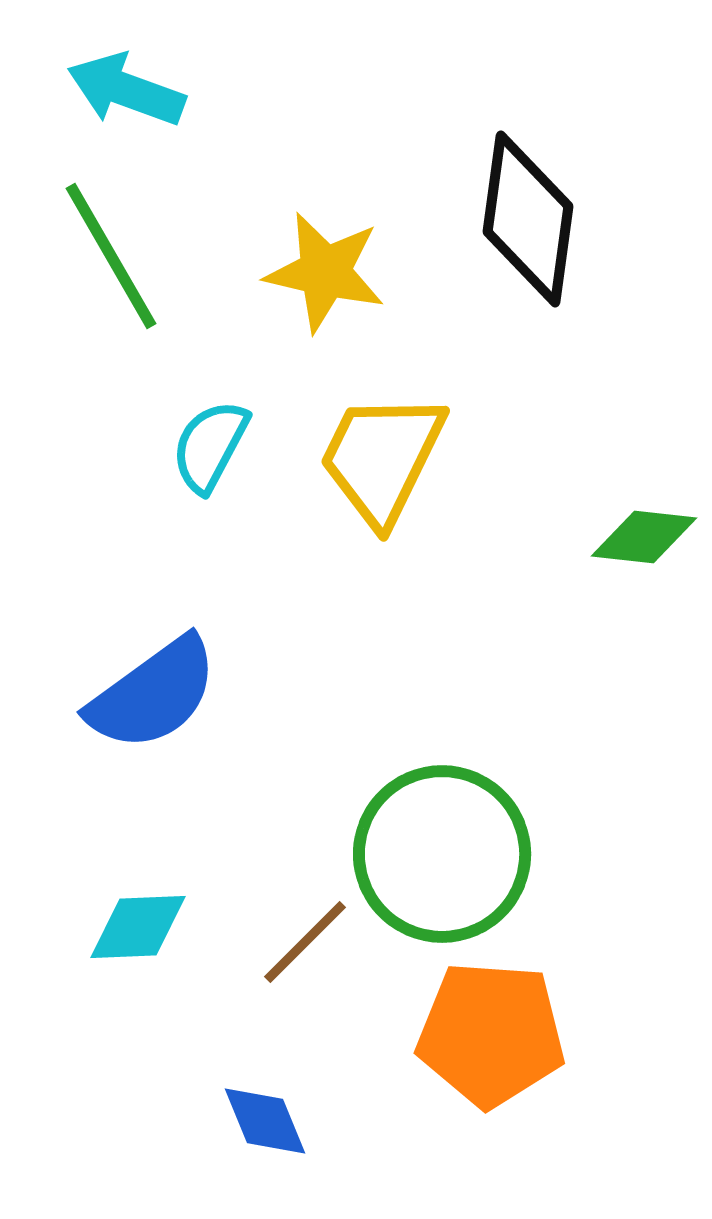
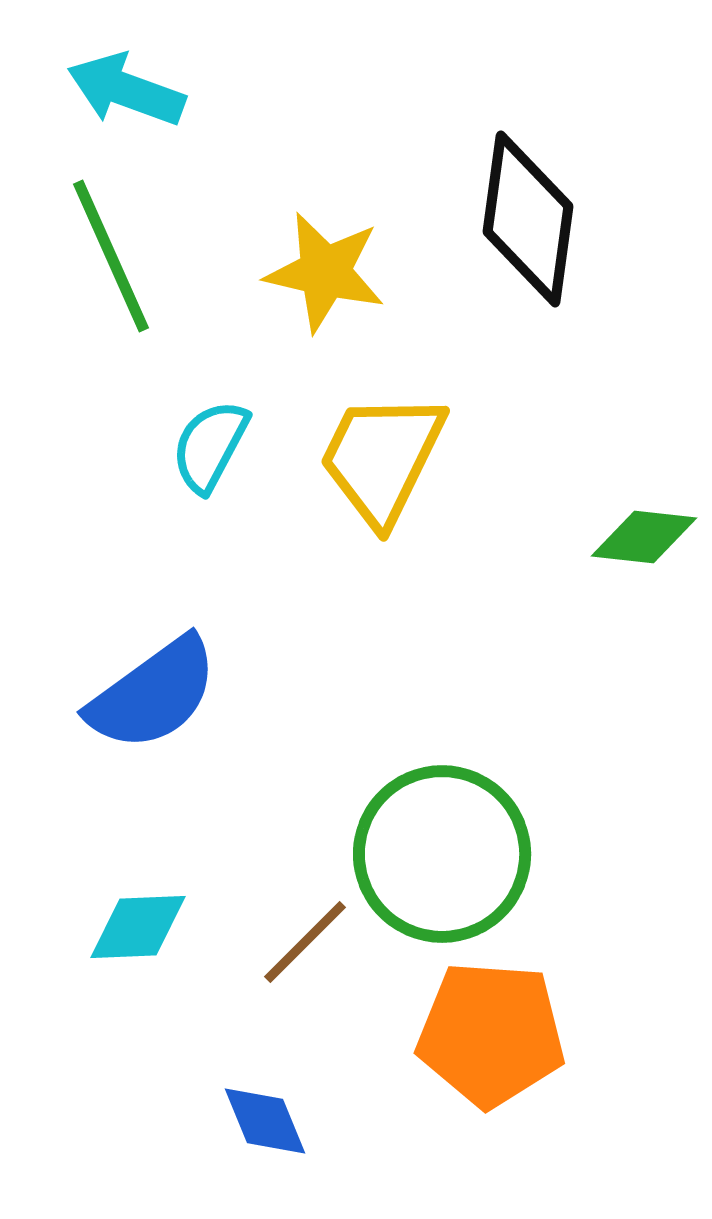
green line: rotated 6 degrees clockwise
